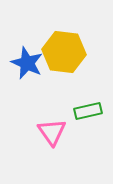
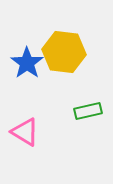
blue star: rotated 12 degrees clockwise
pink triangle: moved 27 px left; rotated 24 degrees counterclockwise
